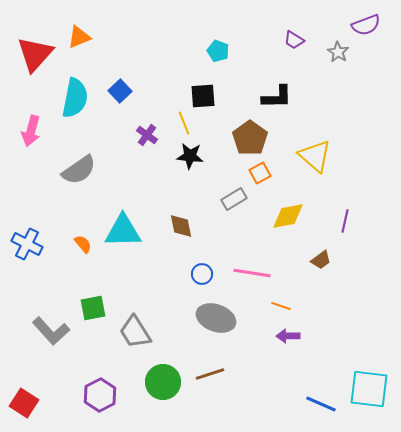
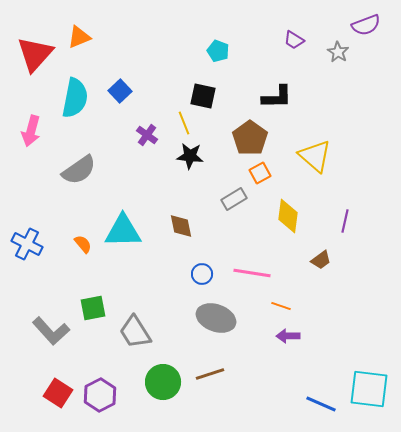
black square: rotated 16 degrees clockwise
yellow diamond: rotated 72 degrees counterclockwise
red square: moved 34 px right, 10 px up
